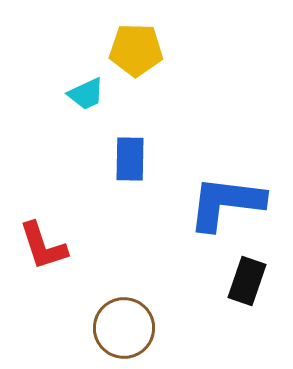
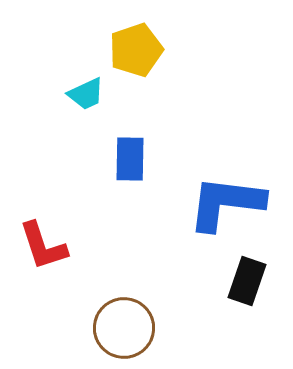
yellow pentagon: rotated 20 degrees counterclockwise
